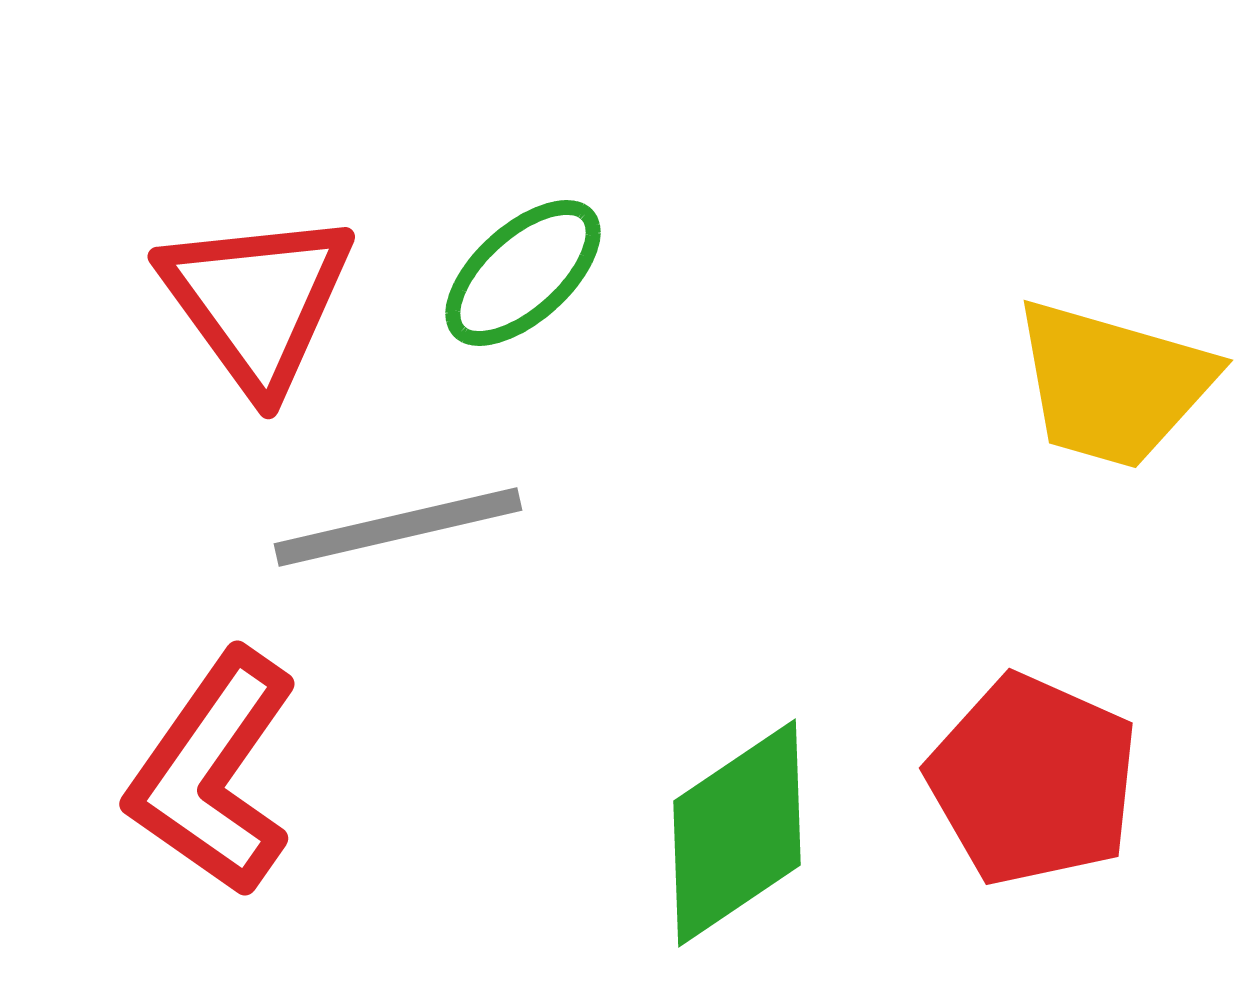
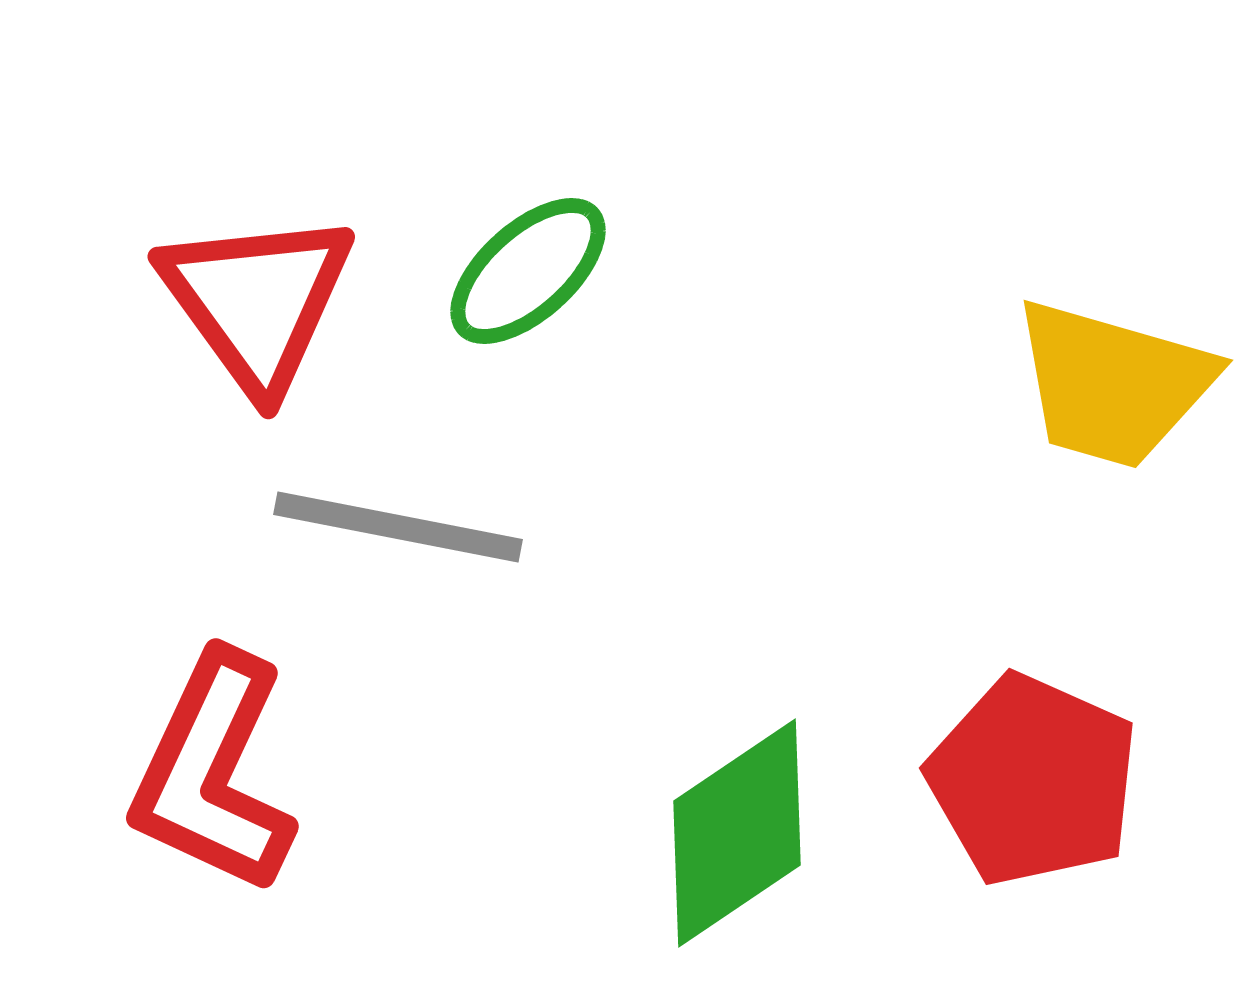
green ellipse: moved 5 px right, 2 px up
gray line: rotated 24 degrees clockwise
red L-shape: rotated 10 degrees counterclockwise
